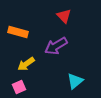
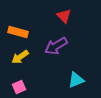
yellow arrow: moved 6 px left, 7 px up
cyan triangle: moved 1 px right, 1 px up; rotated 18 degrees clockwise
